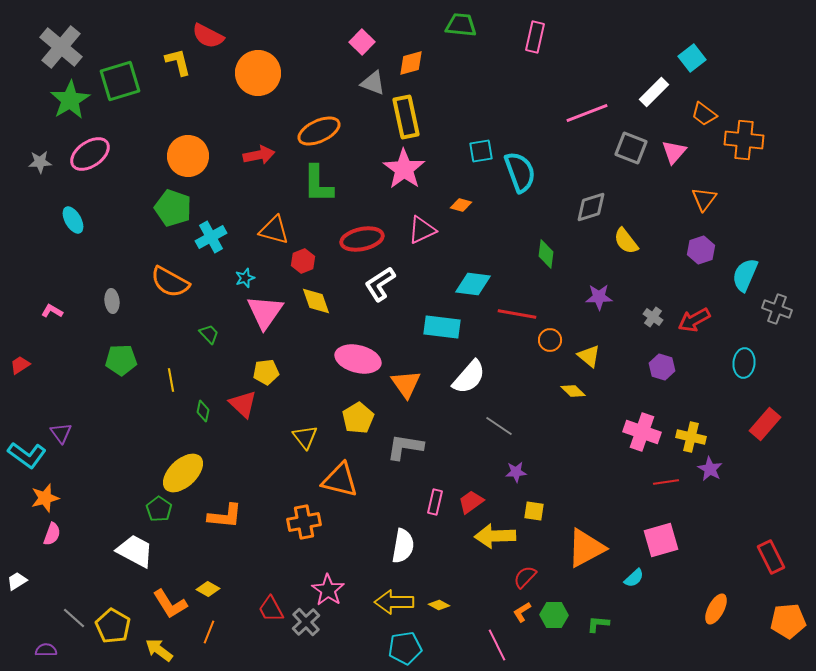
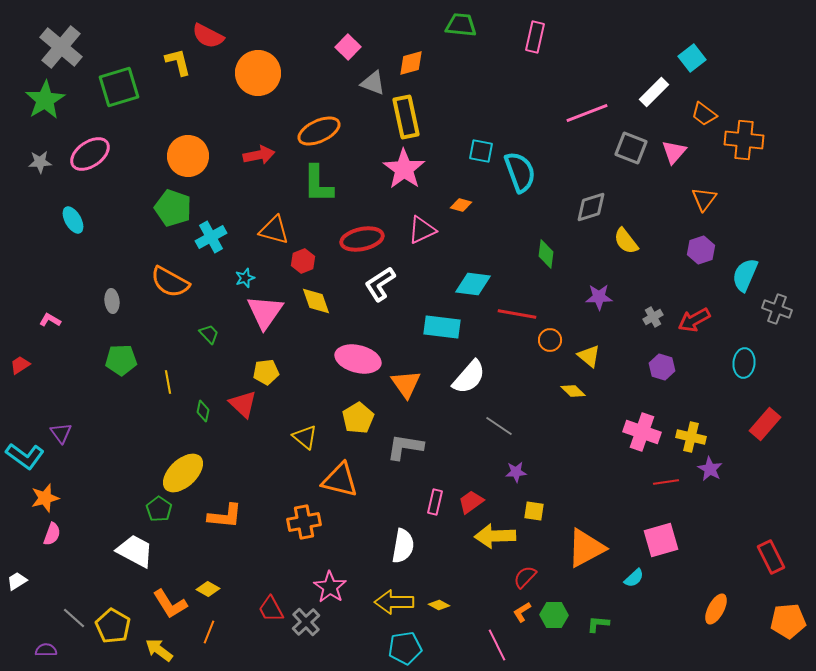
pink square at (362, 42): moved 14 px left, 5 px down
green square at (120, 81): moved 1 px left, 6 px down
green star at (70, 100): moved 25 px left
cyan square at (481, 151): rotated 20 degrees clockwise
pink L-shape at (52, 311): moved 2 px left, 9 px down
gray cross at (653, 317): rotated 24 degrees clockwise
yellow line at (171, 380): moved 3 px left, 2 px down
yellow triangle at (305, 437): rotated 12 degrees counterclockwise
cyan L-shape at (27, 455): moved 2 px left, 1 px down
pink star at (328, 590): moved 2 px right, 3 px up
